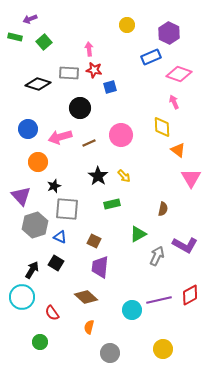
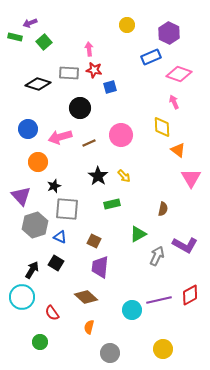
purple arrow at (30, 19): moved 4 px down
